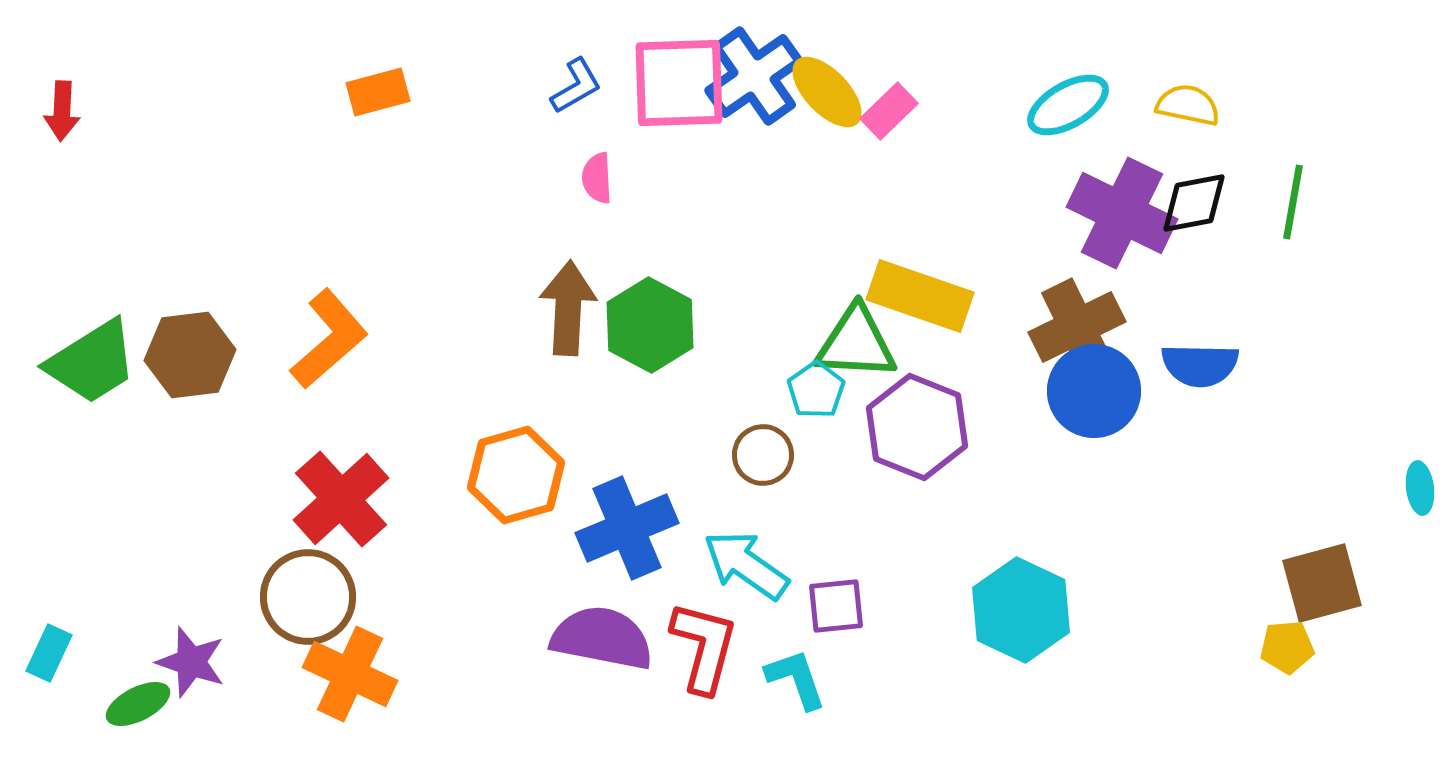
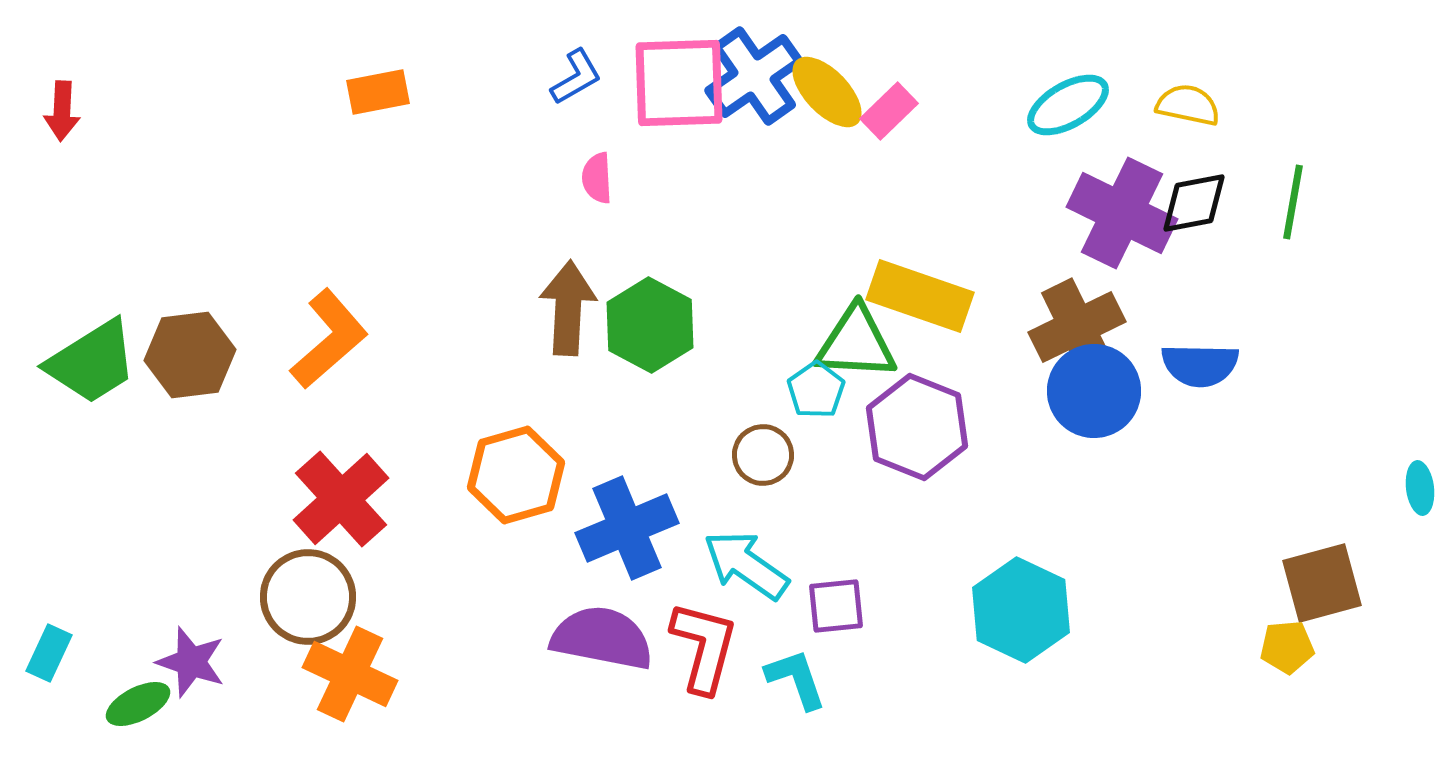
blue L-shape at (576, 86): moved 9 px up
orange rectangle at (378, 92): rotated 4 degrees clockwise
